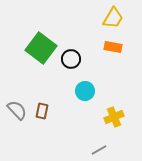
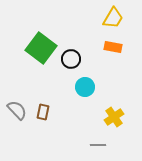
cyan circle: moved 4 px up
brown rectangle: moved 1 px right, 1 px down
yellow cross: rotated 12 degrees counterclockwise
gray line: moved 1 px left, 5 px up; rotated 28 degrees clockwise
